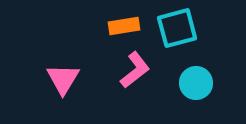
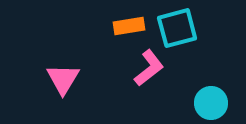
orange rectangle: moved 5 px right
pink L-shape: moved 14 px right, 2 px up
cyan circle: moved 15 px right, 20 px down
